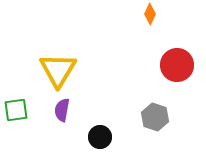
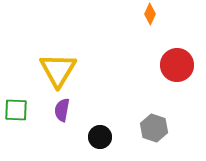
green square: rotated 10 degrees clockwise
gray hexagon: moved 1 px left, 11 px down
